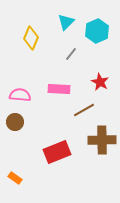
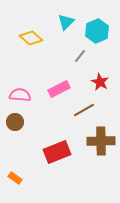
yellow diamond: rotated 70 degrees counterclockwise
gray line: moved 9 px right, 2 px down
pink rectangle: rotated 30 degrees counterclockwise
brown cross: moved 1 px left, 1 px down
